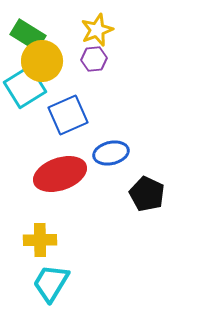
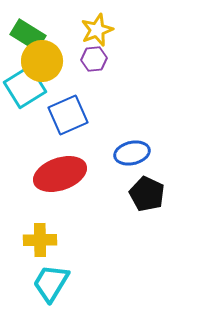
blue ellipse: moved 21 px right
